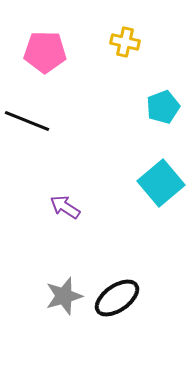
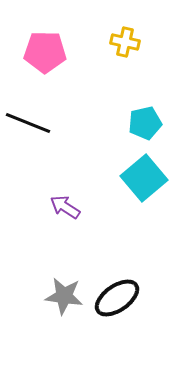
cyan pentagon: moved 18 px left, 16 px down; rotated 8 degrees clockwise
black line: moved 1 px right, 2 px down
cyan square: moved 17 px left, 5 px up
gray star: rotated 24 degrees clockwise
